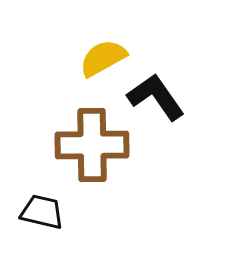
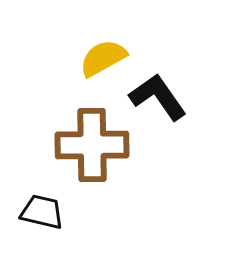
black L-shape: moved 2 px right
